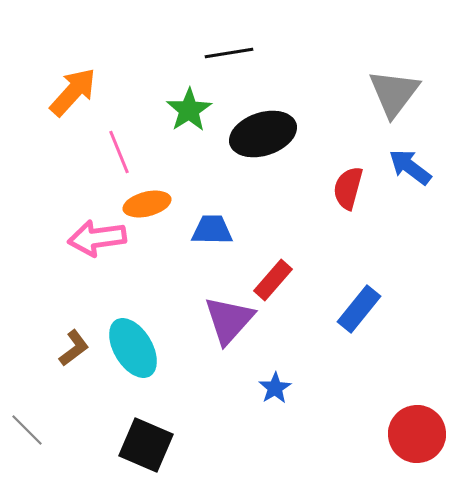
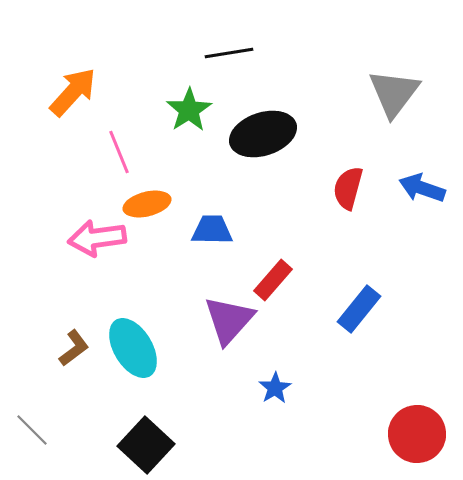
blue arrow: moved 12 px right, 21 px down; rotated 18 degrees counterclockwise
gray line: moved 5 px right
black square: rotated 20 degrees clockwise
